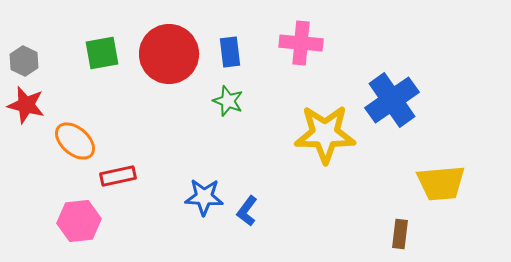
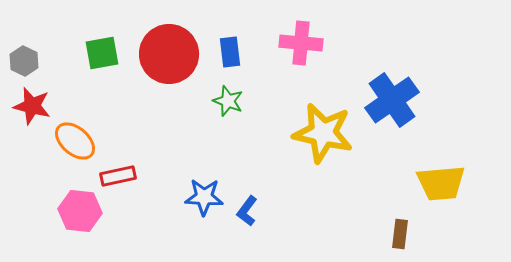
red star: moved 6 px right, 1 px down
yellow star: moved 2 px left, 1 px up; rotated 12 degrees clockwise
pink hexagon: moved 1 px right, 10 px up; rotated 12 degrees clockwise
